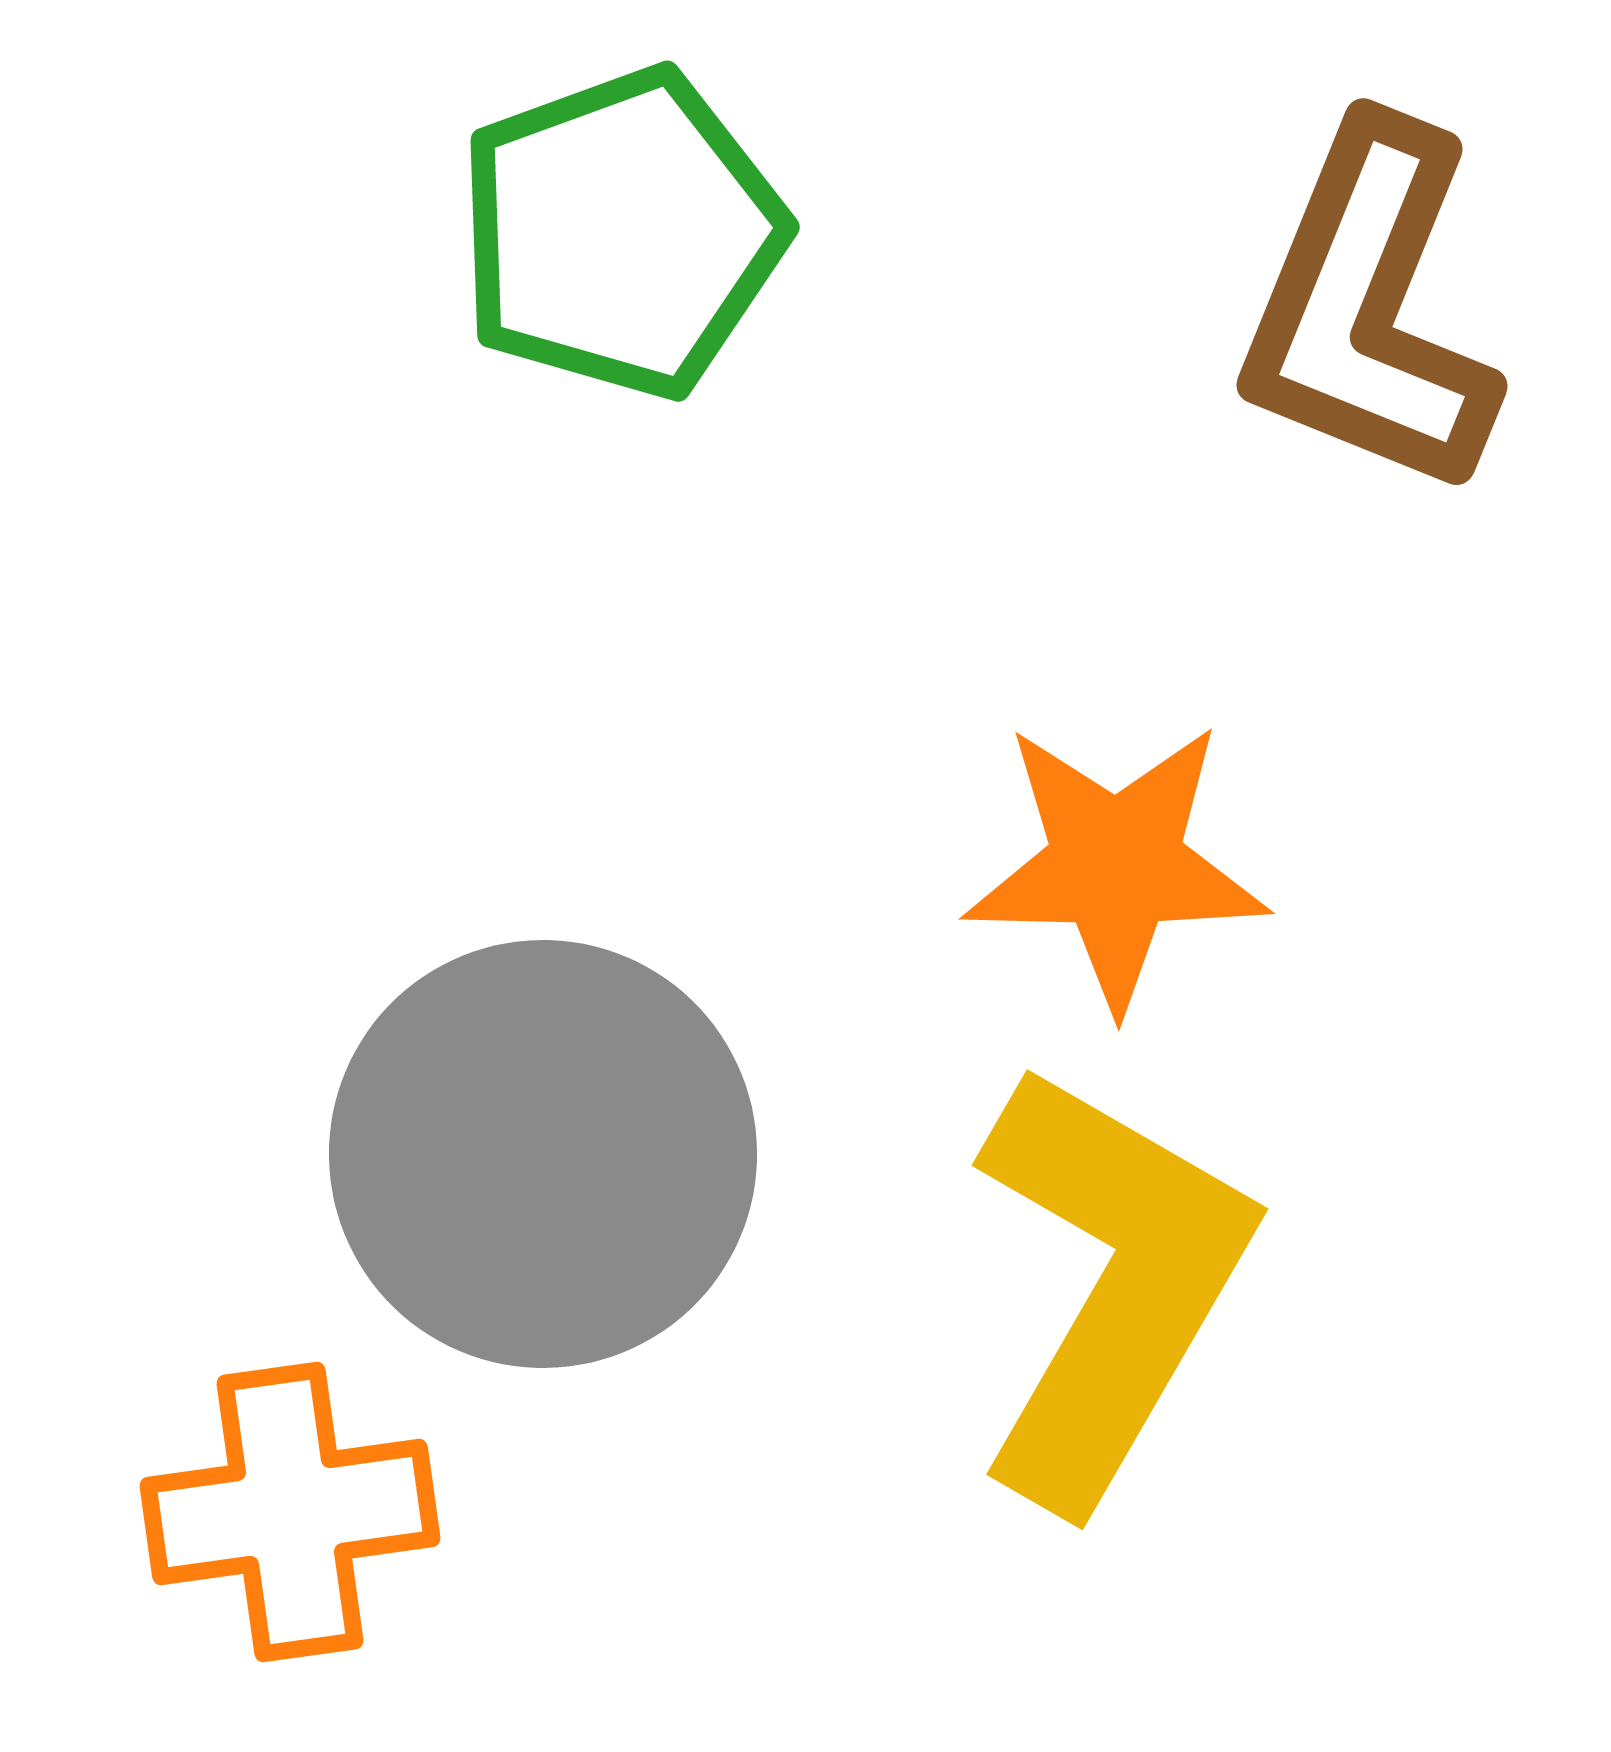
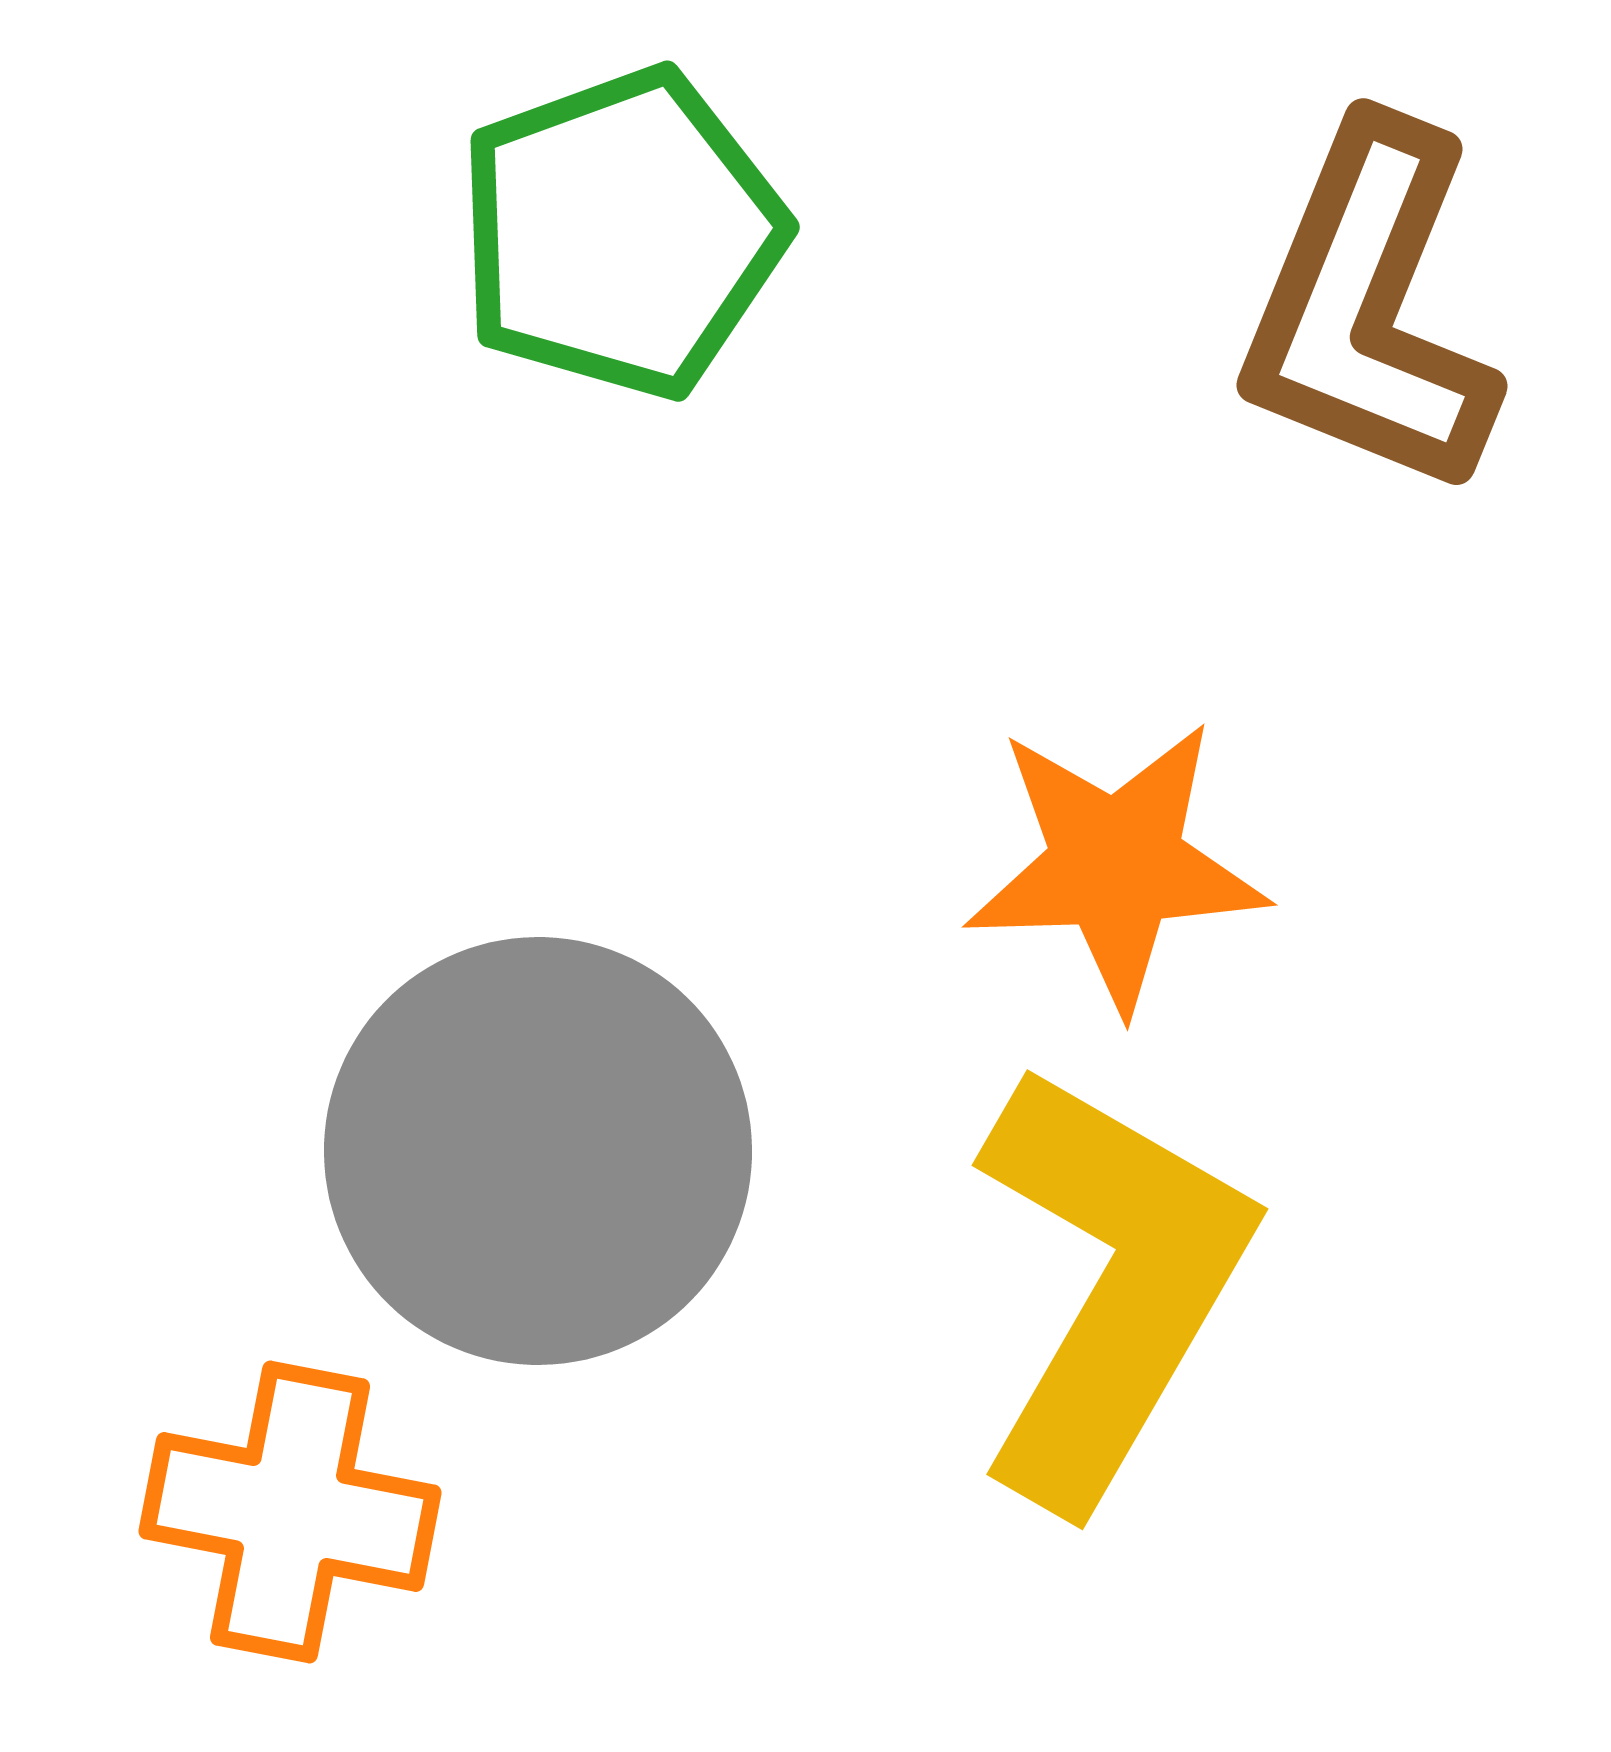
orange star: rotated 3 degrees counterclockwise
gray circle: moved 5 px left, 3 px up
orange cross: rotated 19 degrees clockwise
